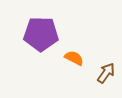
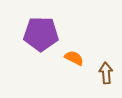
brown arrow: rotated 40 degrees counterclockwise
